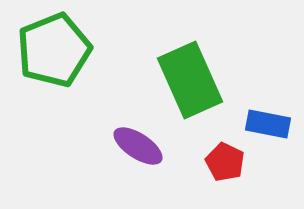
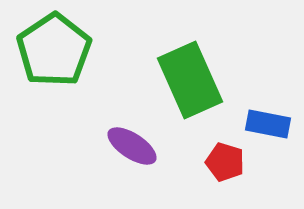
green pentagon: rotated 12 degrees counterclockwise
purple ellipse: moved 6 px left
red pentagon: rotated 9 degrees counterclockwise
